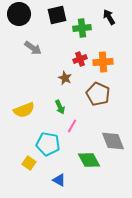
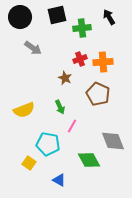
black circle: moved 1 px right, 3 px down
